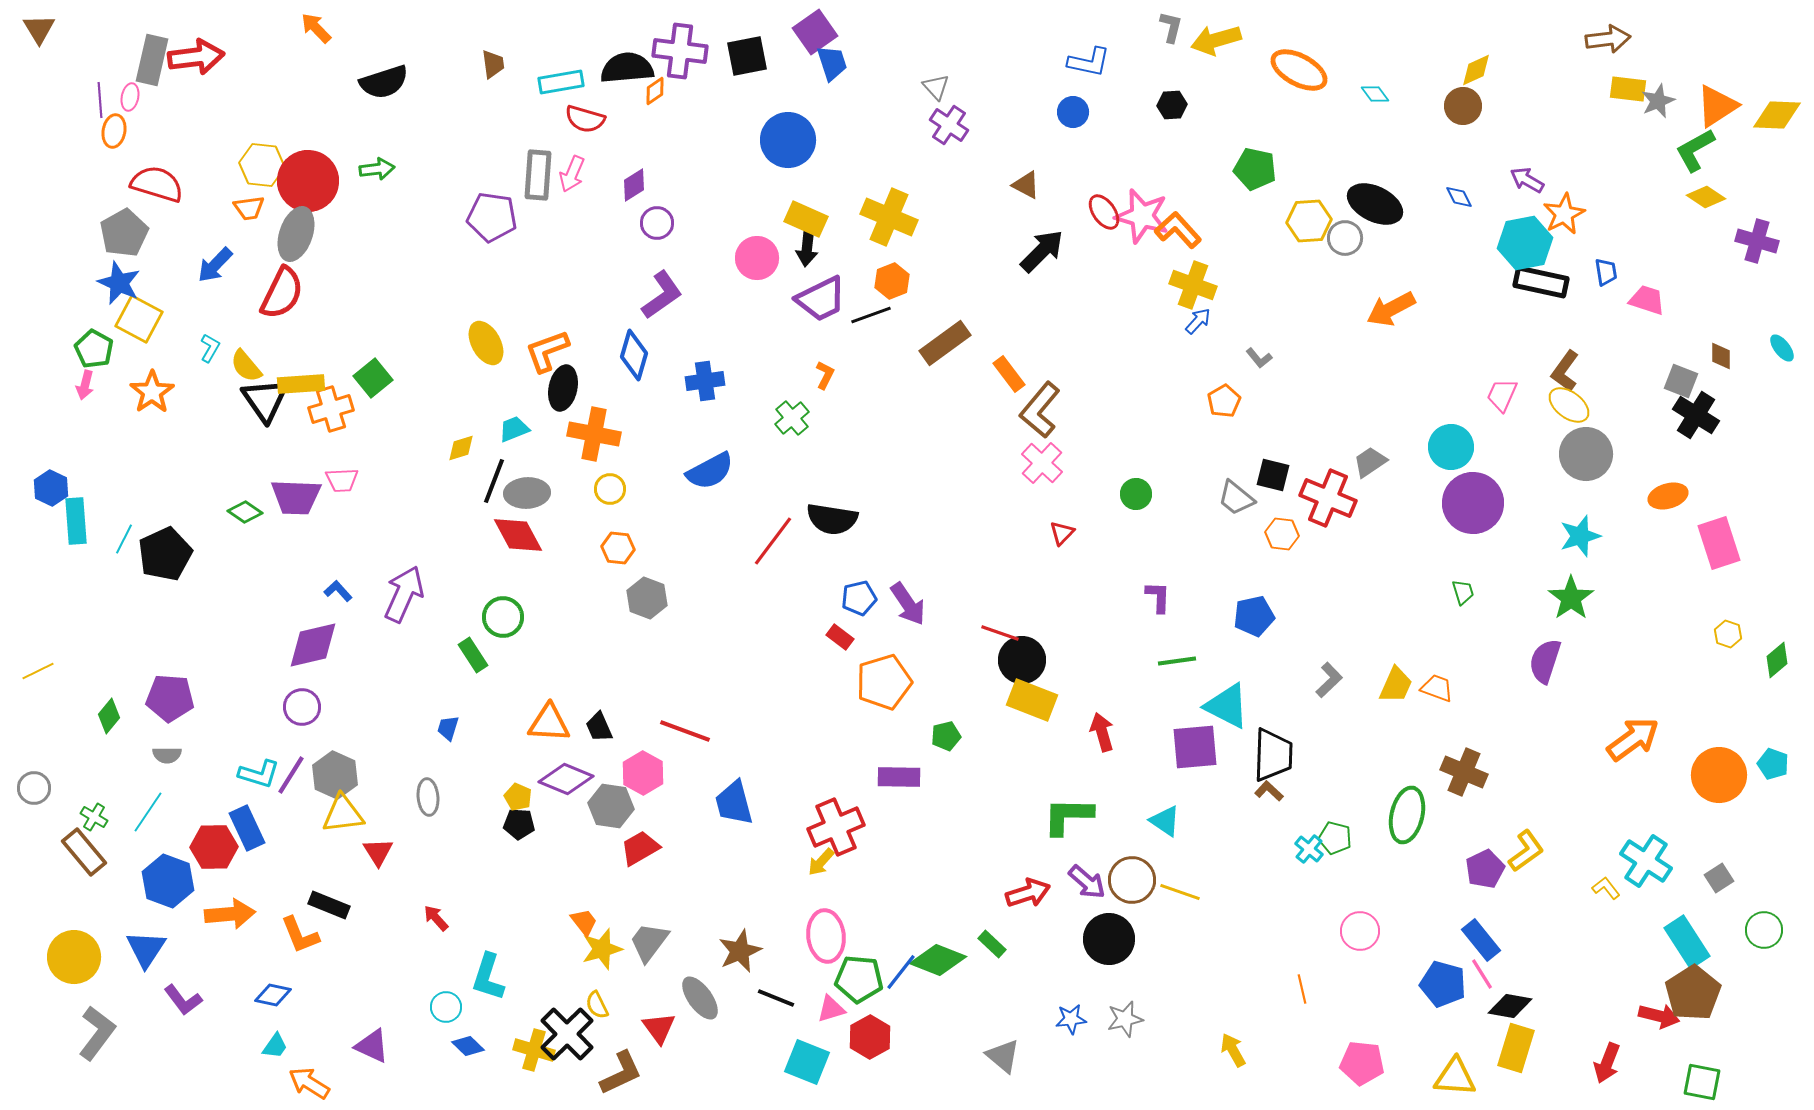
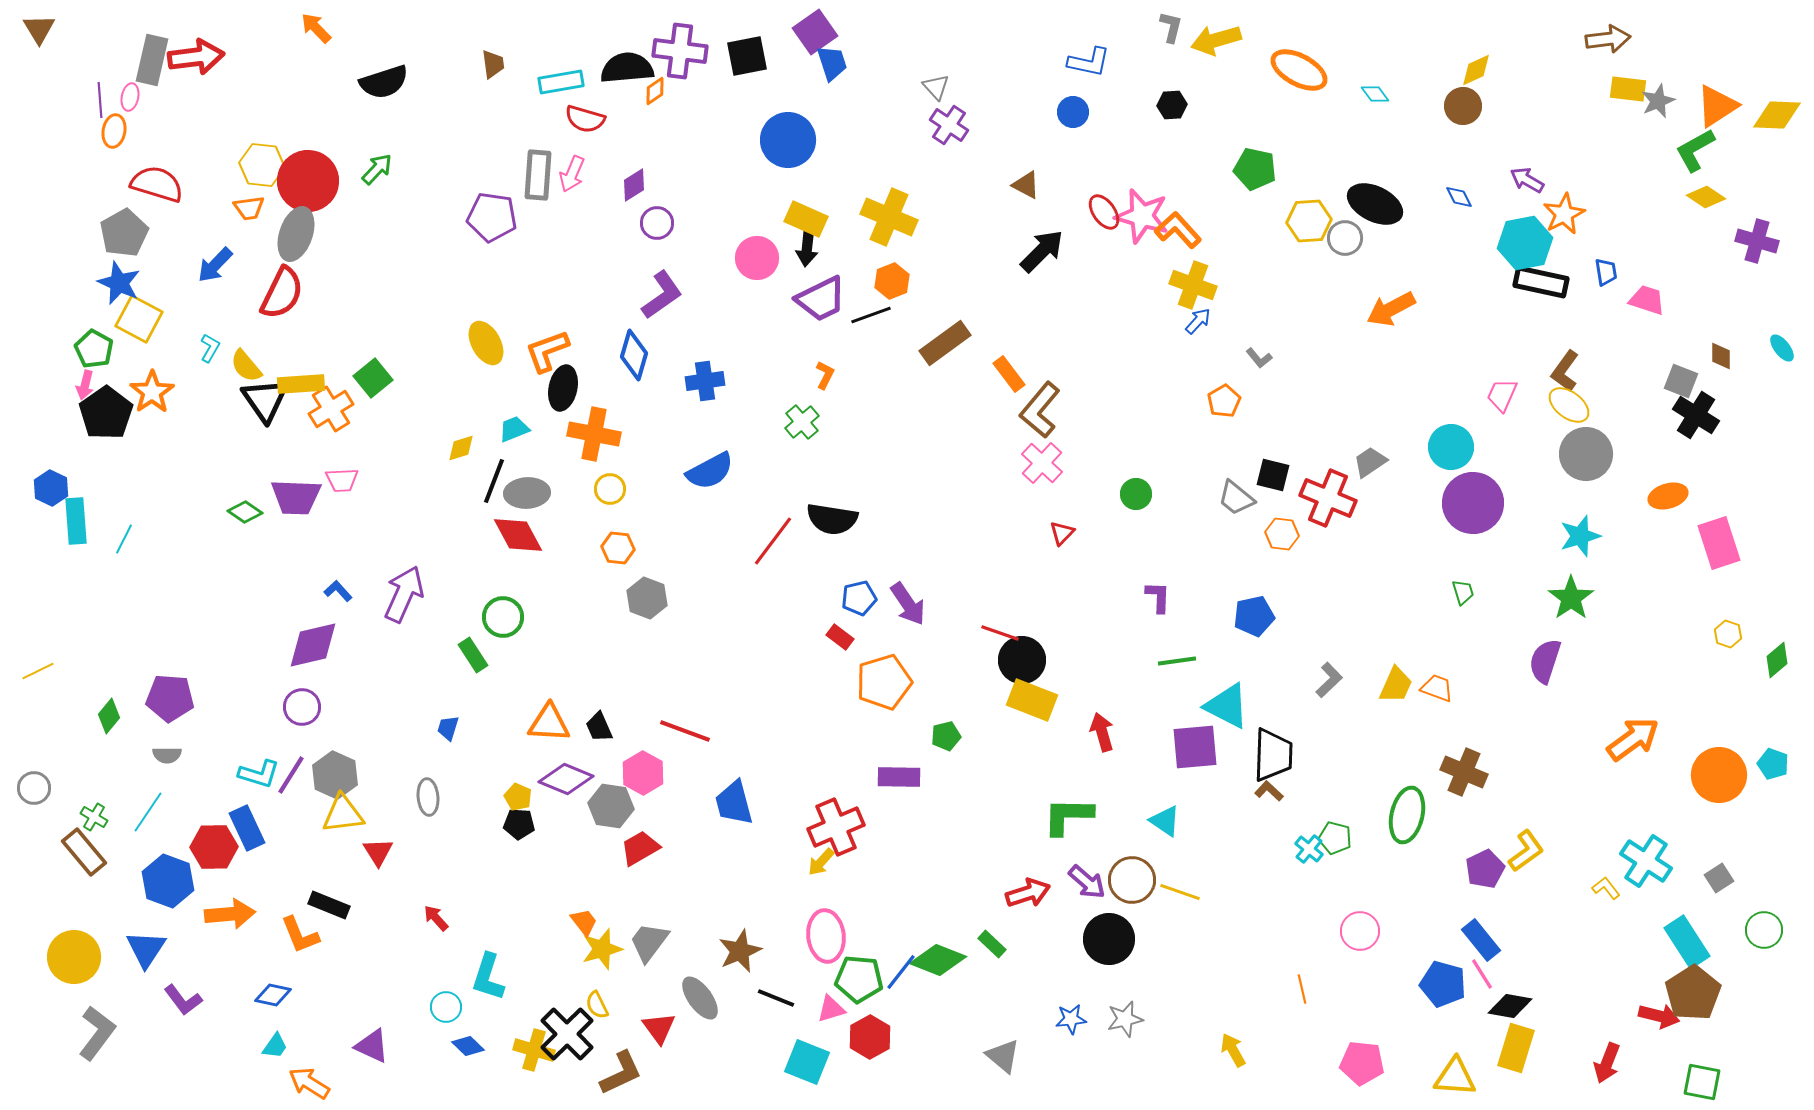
green arrow at (377, 169): rotated 40 degrees counterclockwise
orange cross at (331, 409): rotated 15 degrees counterclockwise
green cross at (792, 418): moved 10 px right, 4 px down
black pentagon at (165, 554): moved 59 px left, 141 px up; rotated 10 degrees counterclockwise
